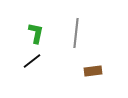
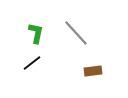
gray line: rotated 48 degrees counterclockwise
black line: moved 2 px down
